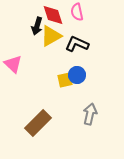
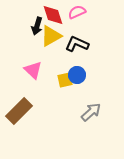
pink semicircle: rotated 78 degrees clockwise
pink triangle: moved 20 px right, 6 px down
gray arrow: moved 1 px right, 2 px up; rotated 35 degrees clockwise
brown rectangle: moved 19 px left, 12 px up
